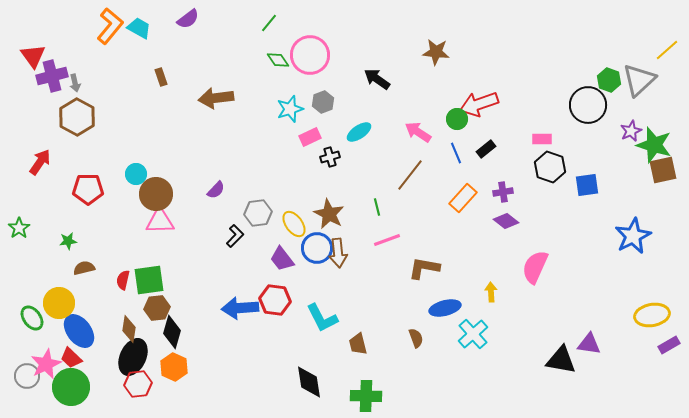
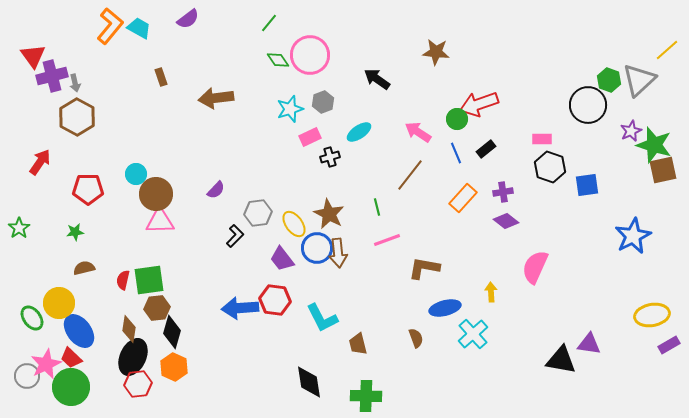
green star at (68, 241): moved 7 px right, 9 px up
